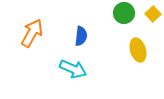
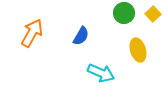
blue semicircle: rotated 24 degrees clockwise
cyan arrow: moved 28 px right, 4 px down
